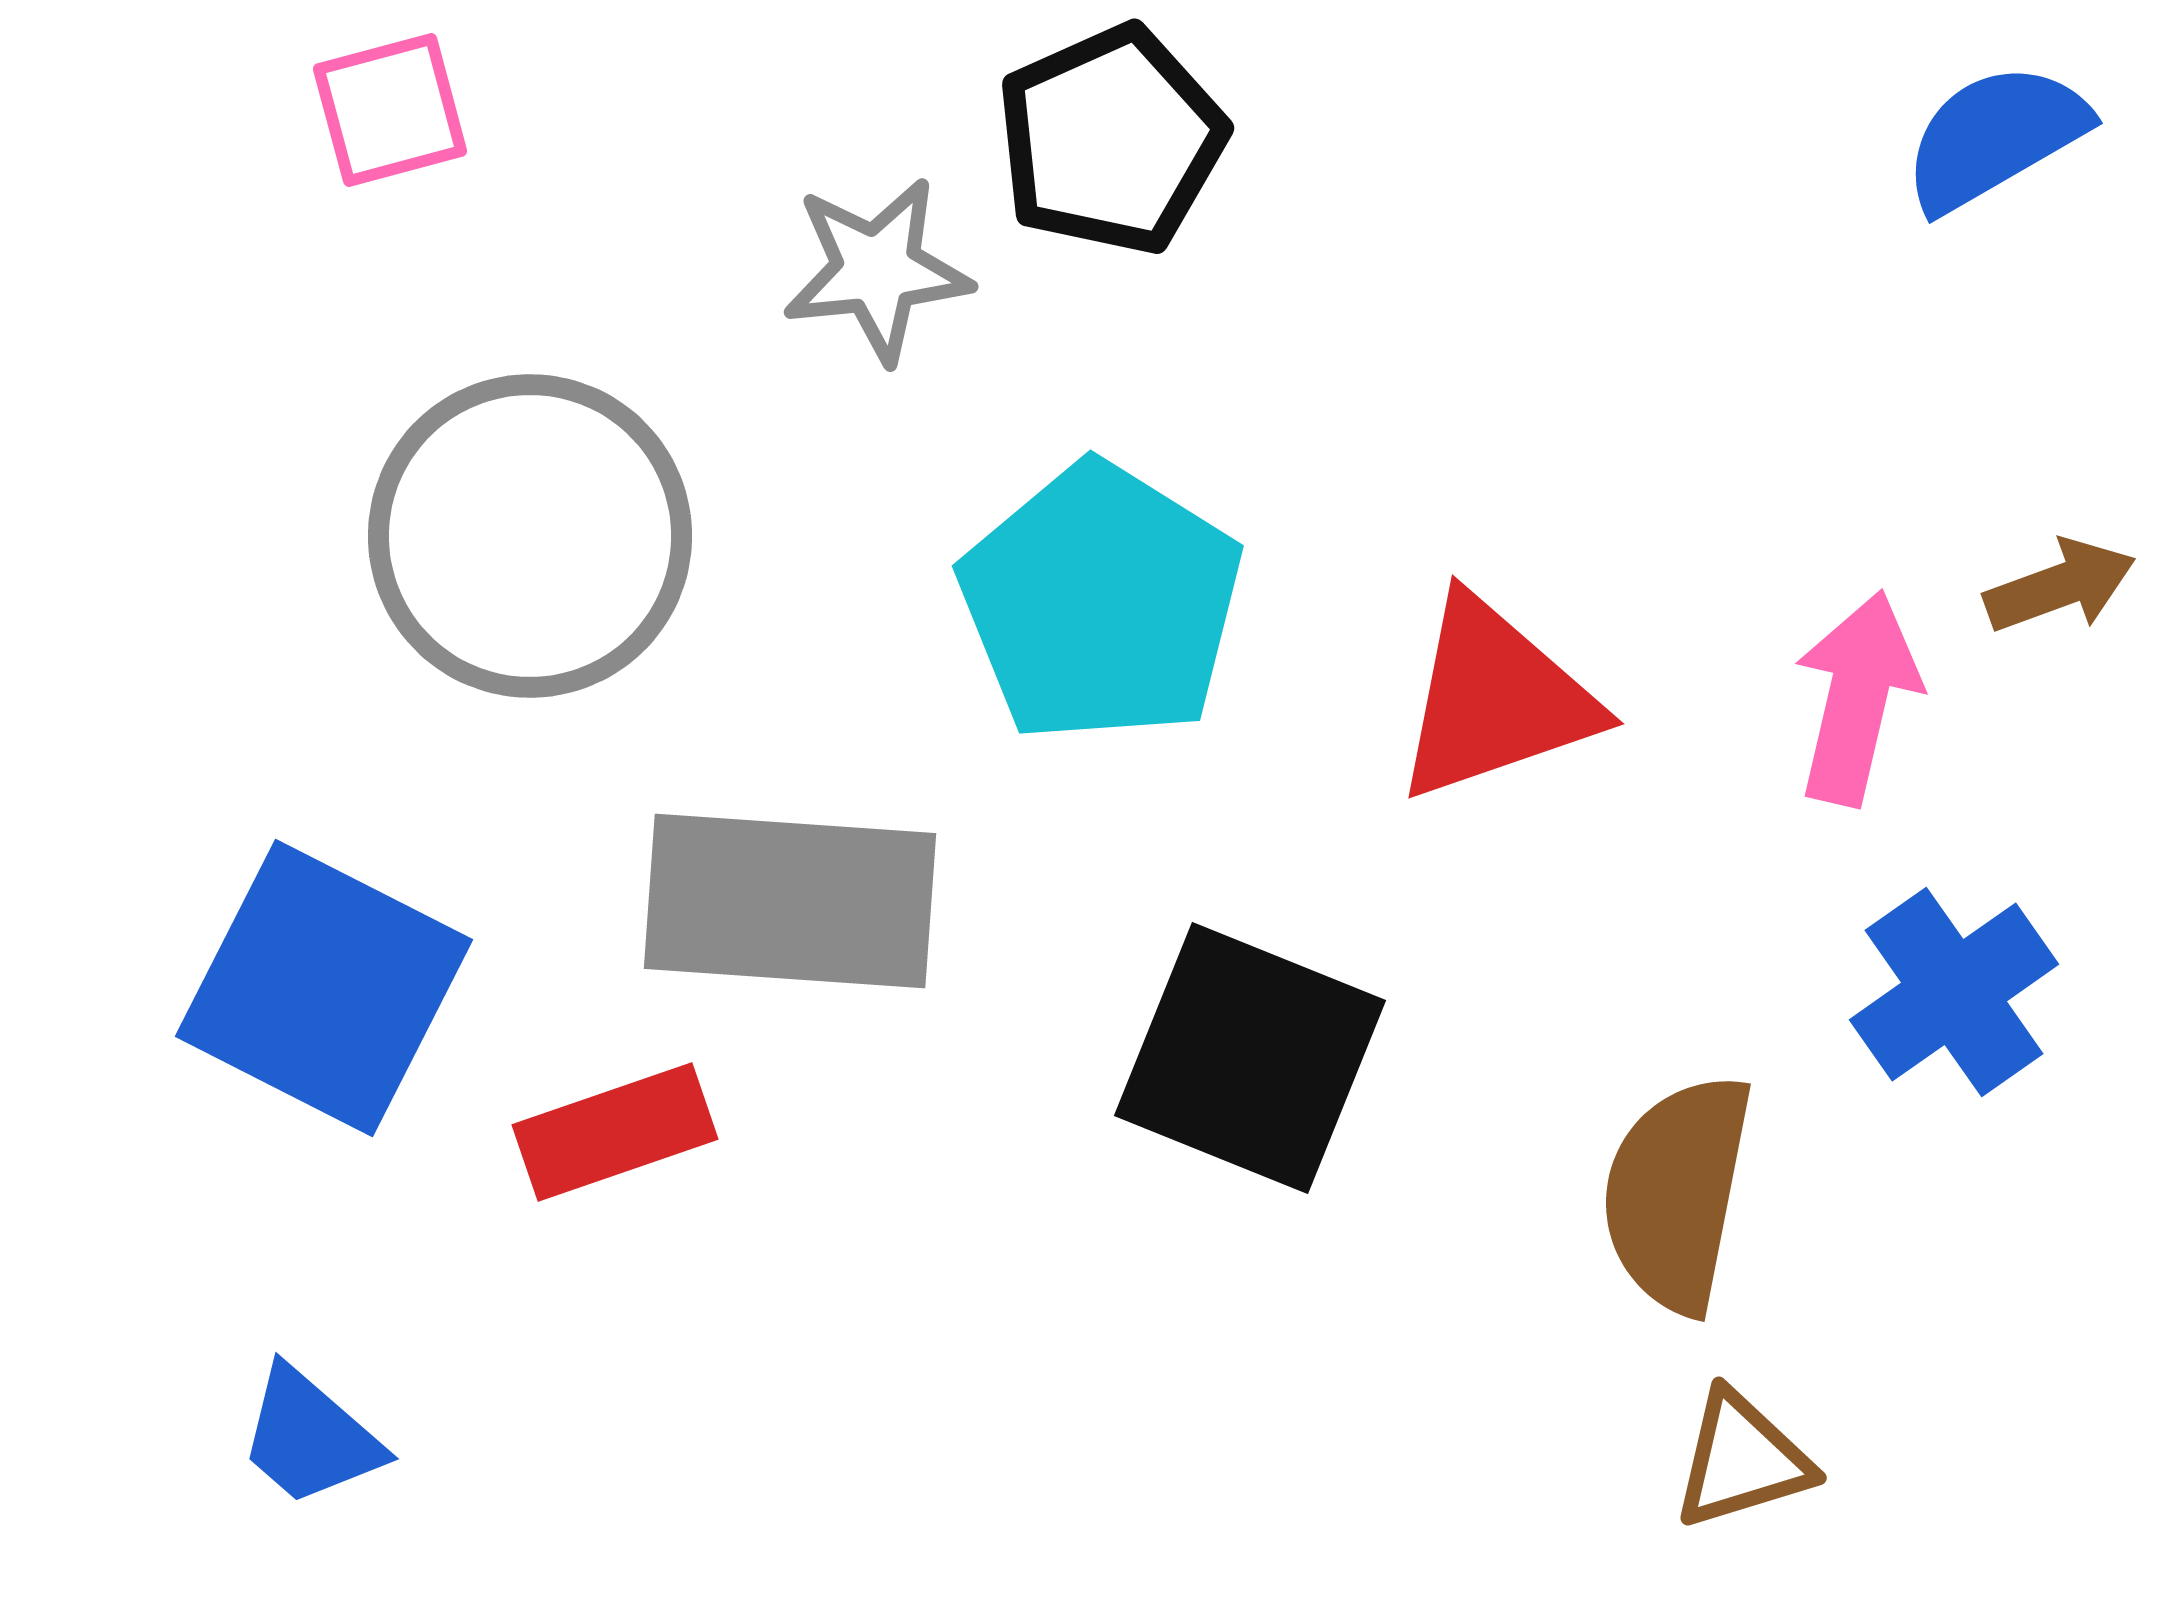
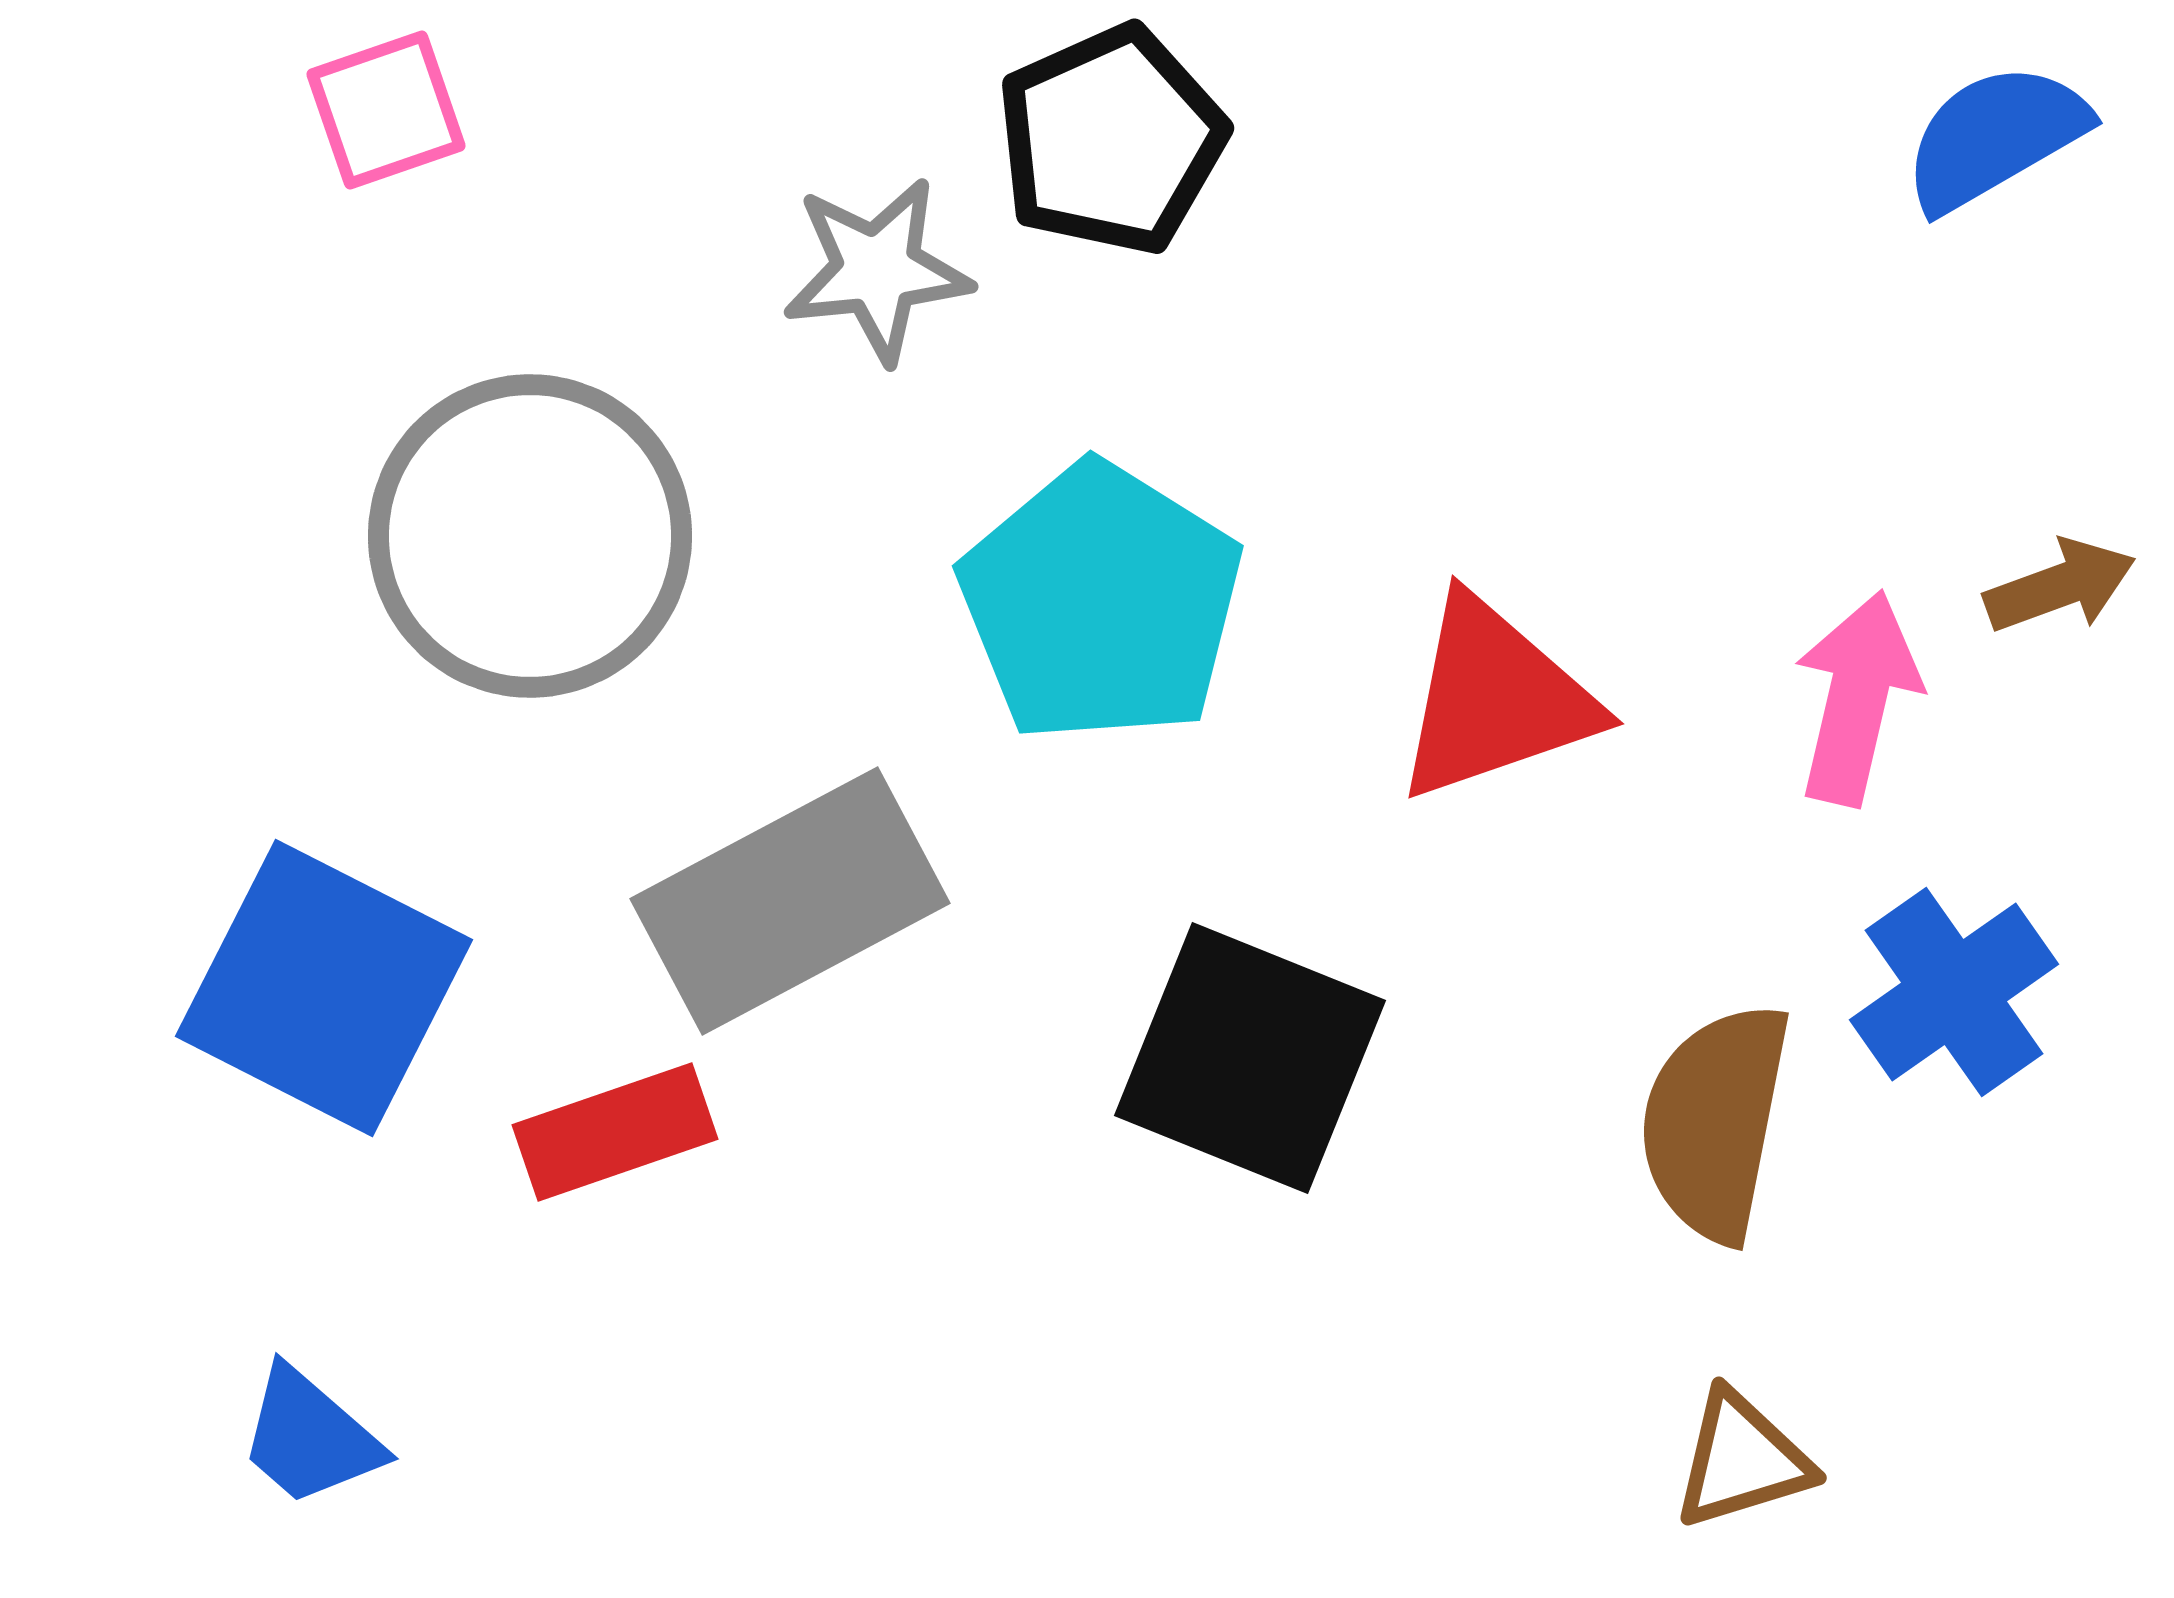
pink square: moved 4 px left; rotated 4 degrees counterclockwise
gray rectangle: rotated 32 degrees counterclockwise
brown semicircle: moved 38 px right, 71 px up
